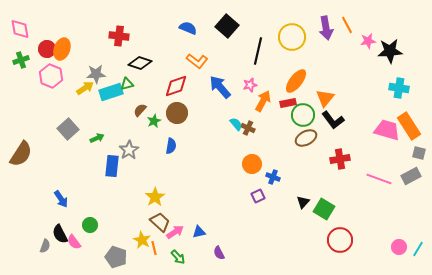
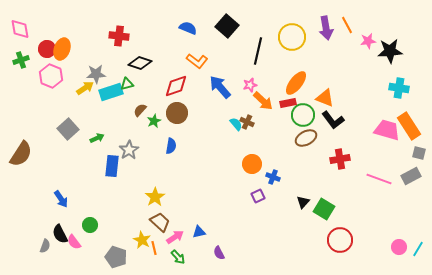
orange ellipse at (296, 81): moved 2 px down
orange triangle at (325, 98): rotated 48 degrees counterclockwise
orange arrow at (263, 101): rotated 105 degrees clockwise
brown cross at (248, 128): moved 1 px left, 6 px up
pink arrow at (175, 232): moved 5 px down
